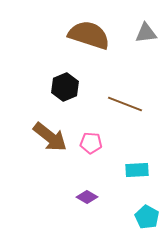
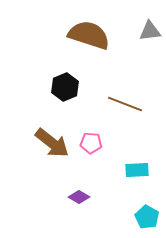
gray triangle: moved 4 px right, 2 px up
brown arrow: moved 2 px right, 6 px down
purple diamond: moved 8 px left
